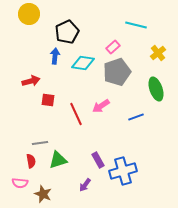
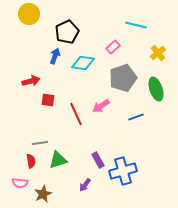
blue arrow: rotated 14 degrees clockwise
gray pentagon: moved 6 px right, 6 px down
brown star: rotated 24 degrees clockwise
